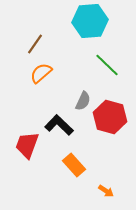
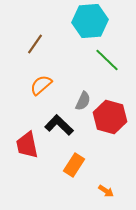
green line: moved 5 px up
orange semicircle: moved 12 px down
red trapezoid: rotated 32 degrees counterclockwise
orange rectangle: rotated 75 degrees clockwise
